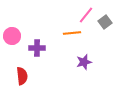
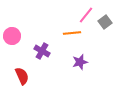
purple cross: moved 5 px right, 3 px down; rotated 28 degrees clockwise
purple star: moved 4 px left
red semicircle: rotated 18 degrees counterclockwise
